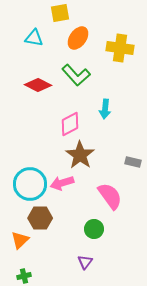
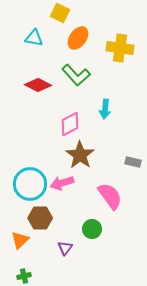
yellow square: rotated 36 degrees clockwise
green circle: moved 2 px left
purple triangle: moved 20 px left, 14 px up
